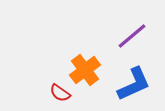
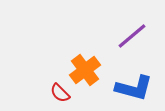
blue L-shape: moved 4 px down; rotated 39 degrees clockwise
red semicircle: rotated 10 degrees clockwise
